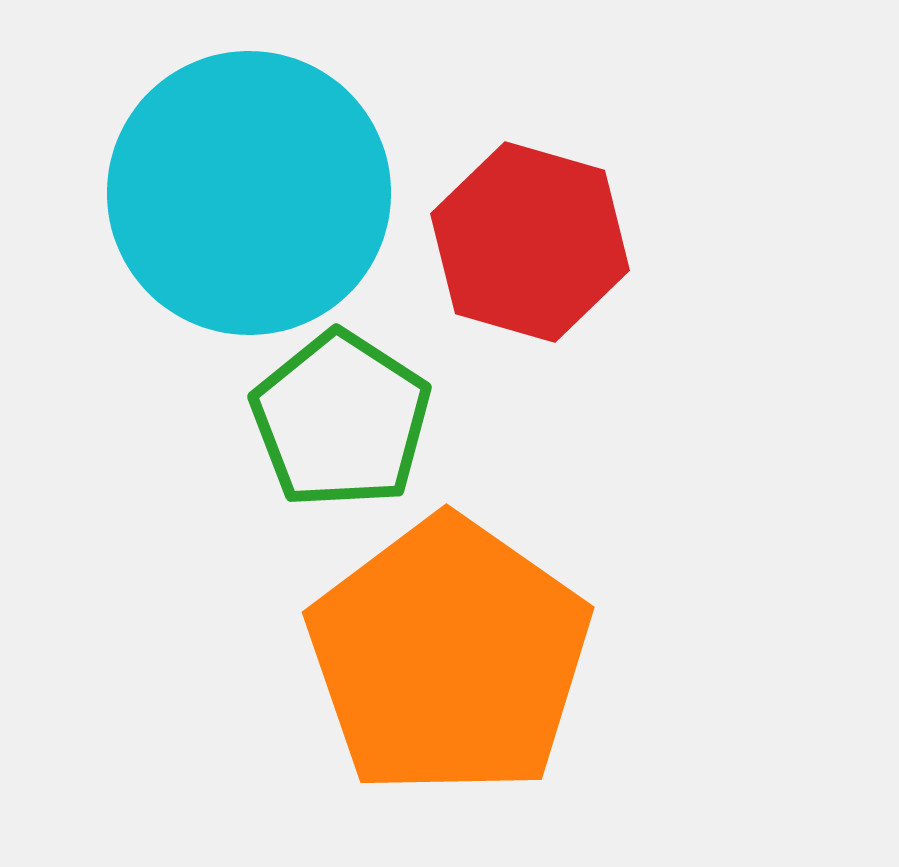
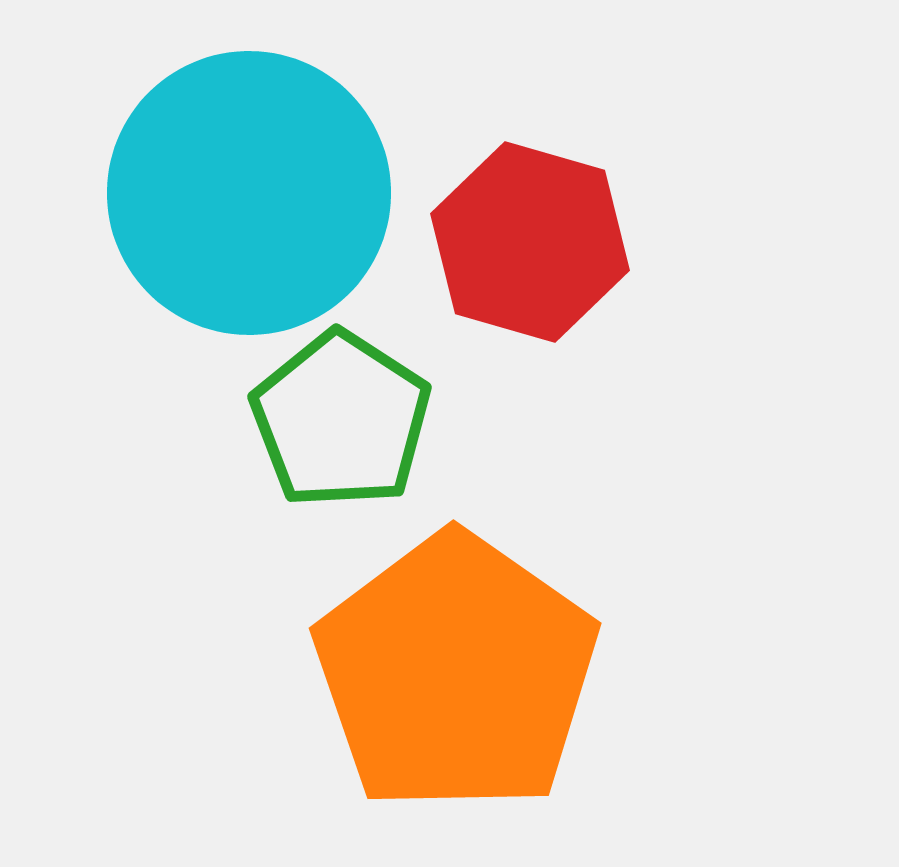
orange pentagon: moved 7 px right, 16 px down
